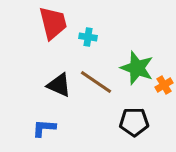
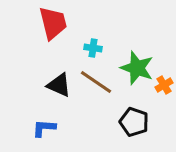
cyan cross: moved 5 px right, 11 px down
black pentagon: rotated 20 degrees clockwise
